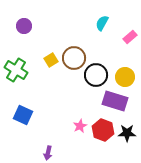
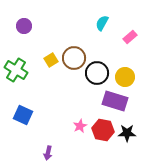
black circle: moved 1 px right, 2 px up
red hexagon: rotated 10 degrees counterclockwise
